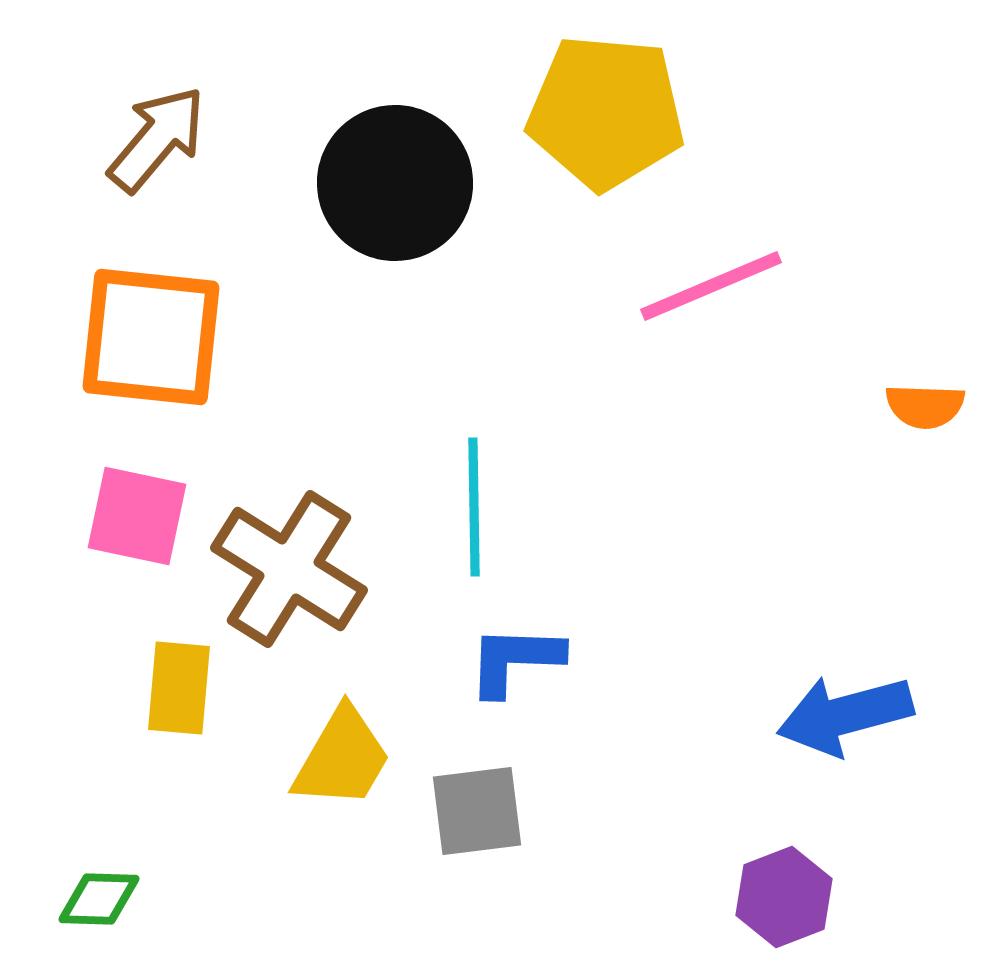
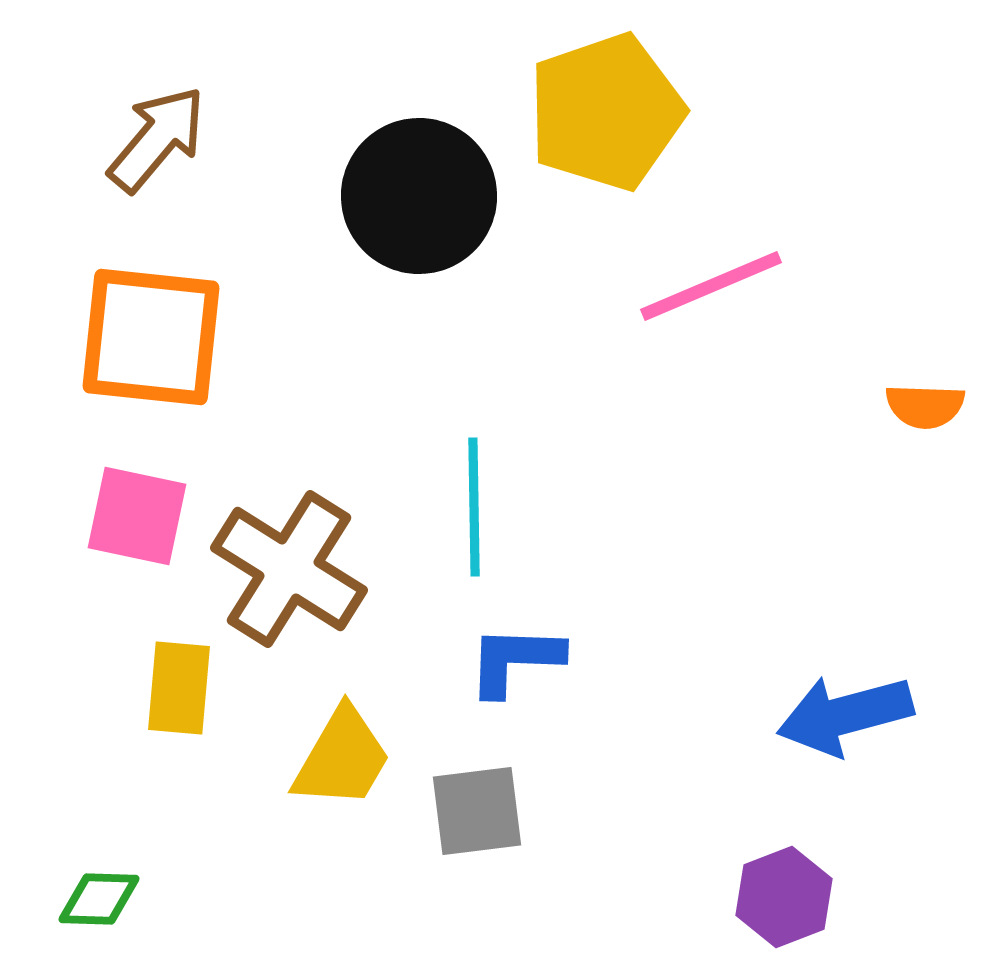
yellow pentagon: rotated 24 degrees counterclockwise
black circle: moved 24 px right, 13 px down
